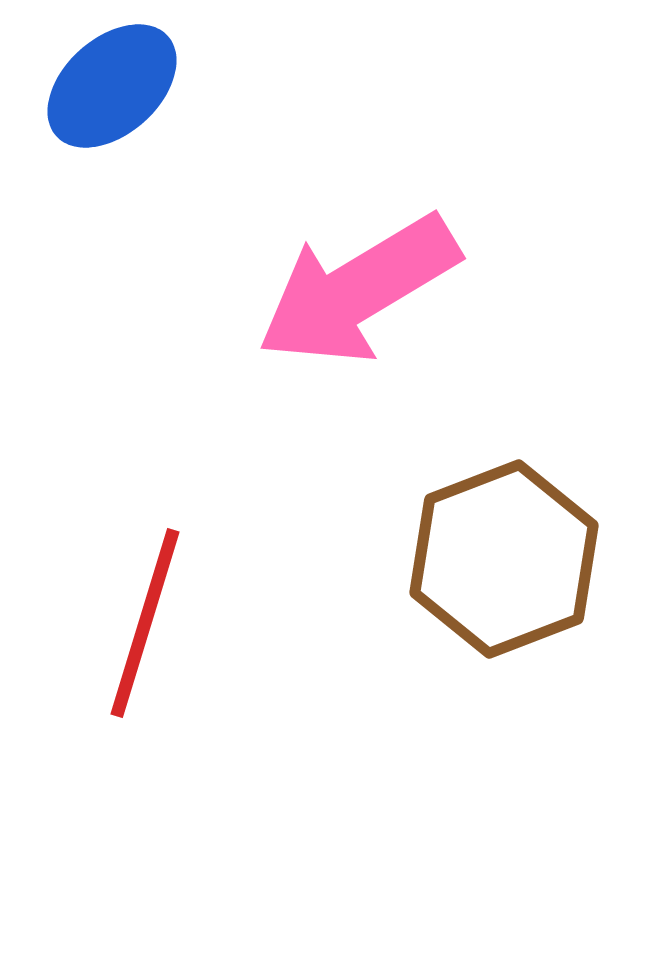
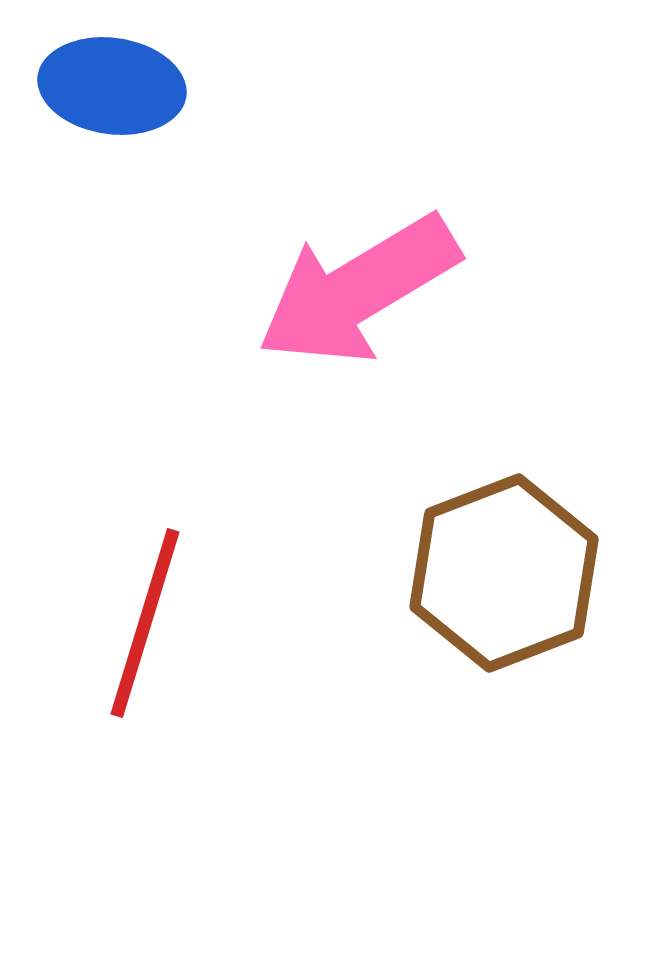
blue ellipse: rotated 50 degrees clockwise
brown hexagon: moved 14 px down
